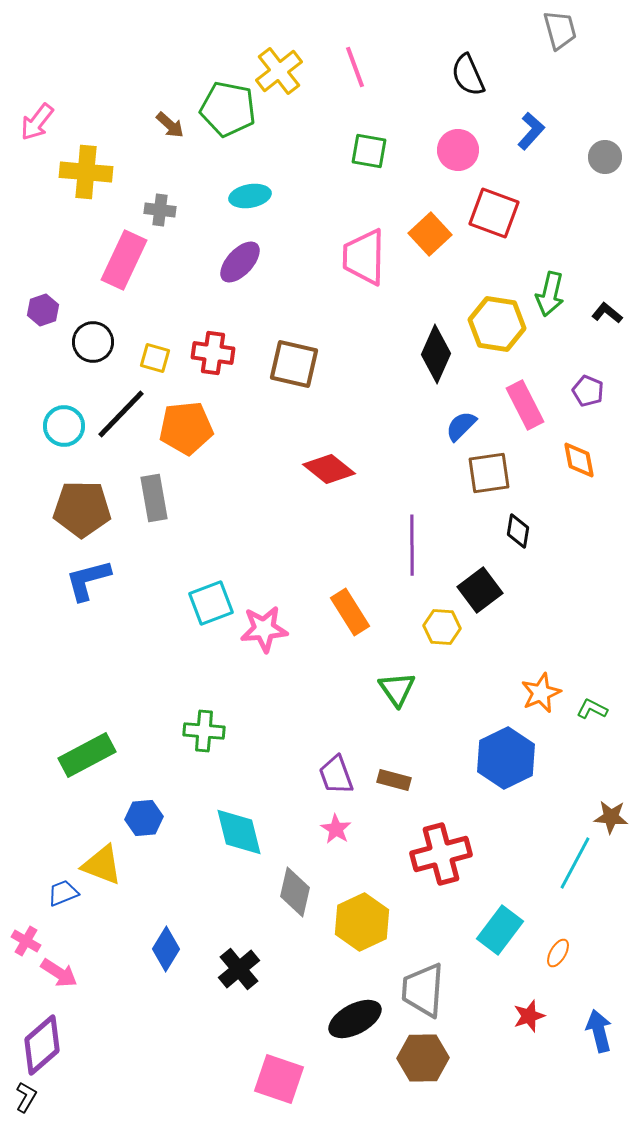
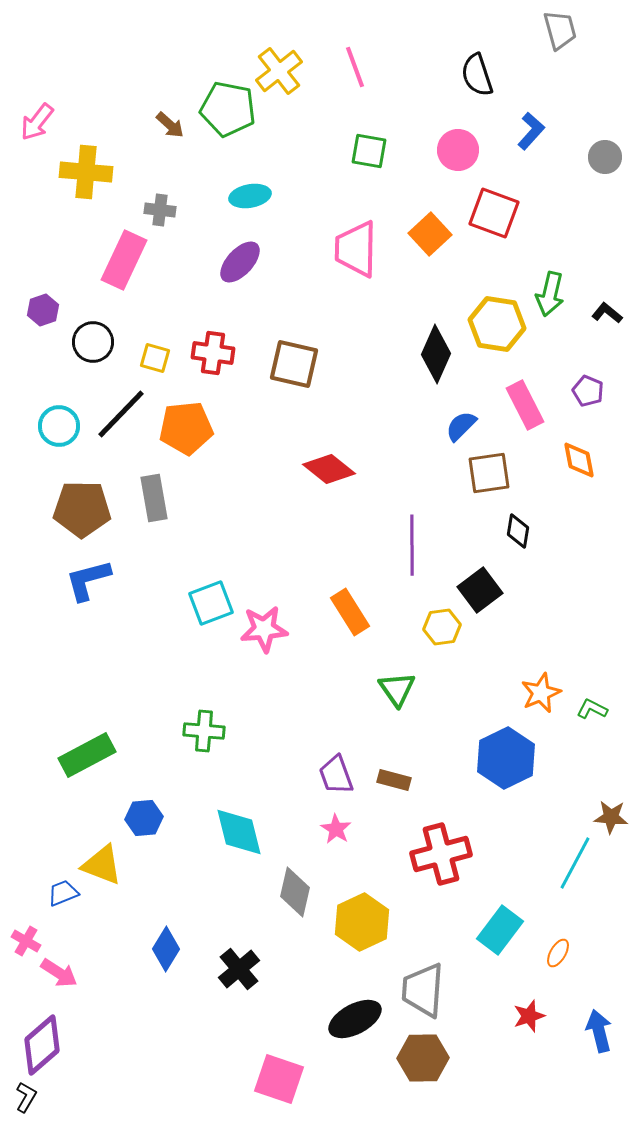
black semicircle at (468, 75): moved 9 px right; rotated 6 degrees clockwise
pink trapezoid at (364, 257): moved 8 px left, 8 px up
cyan circle at (64, 426): moved 5 px left
yellow hexagon at (442, 627): rotated 12 degrees counterclockwise
